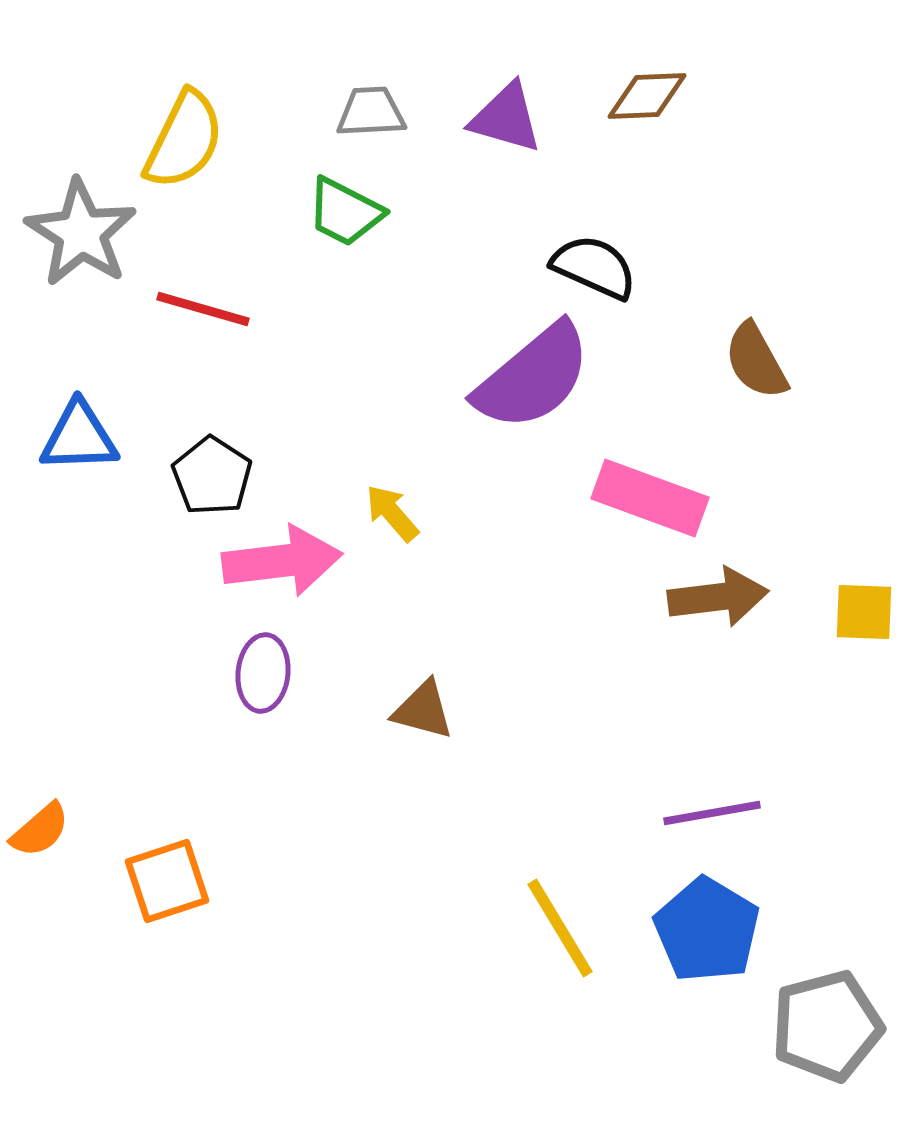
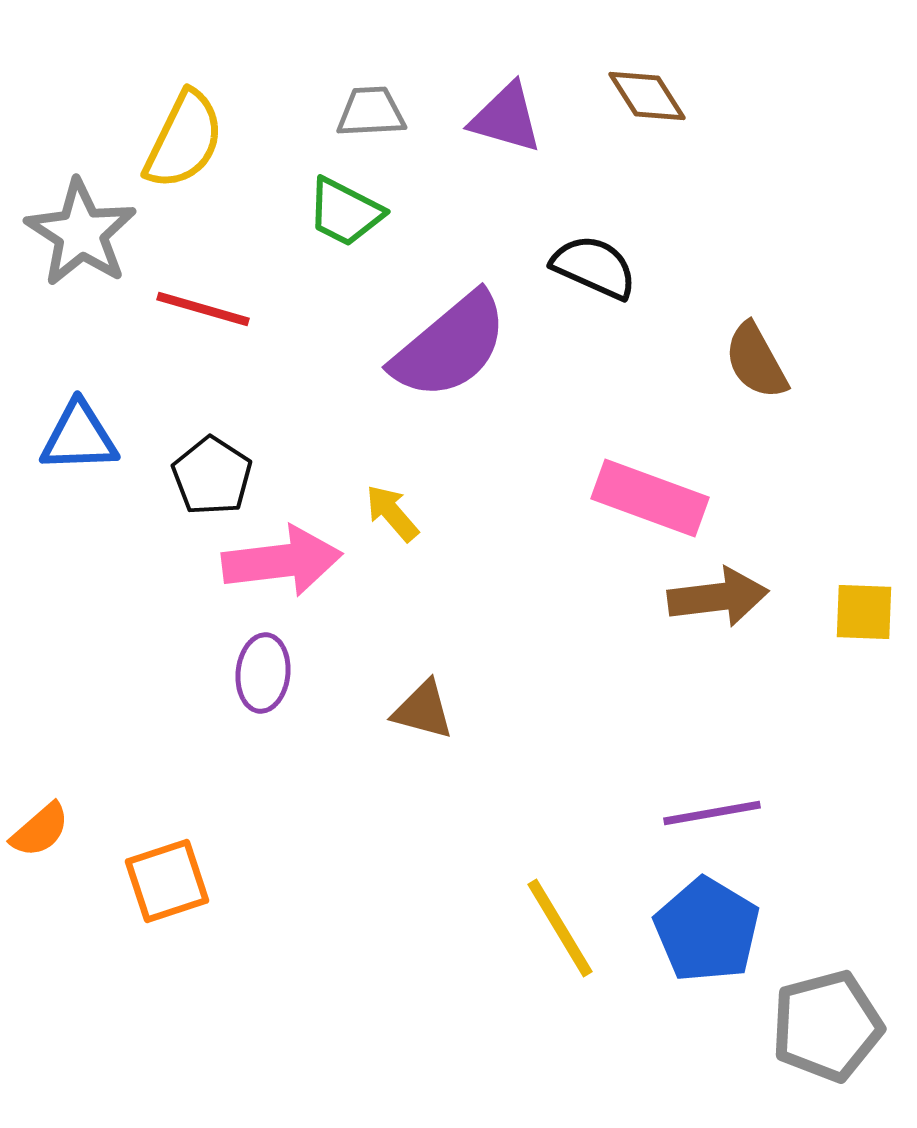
brown diamond: rotated 60 degrees clockwise
purple semicircle: moved 83 px left, 31 px up
